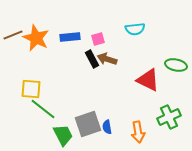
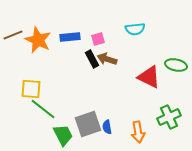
orange star: moved 2 px right, 2 px down
red triangle: moved 1 px right, 3 px up
